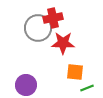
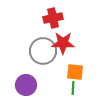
gray circle: moved 5 px right, 23 px down
green line: moved 14 px left; rotated 64 degrees counterclockwise
